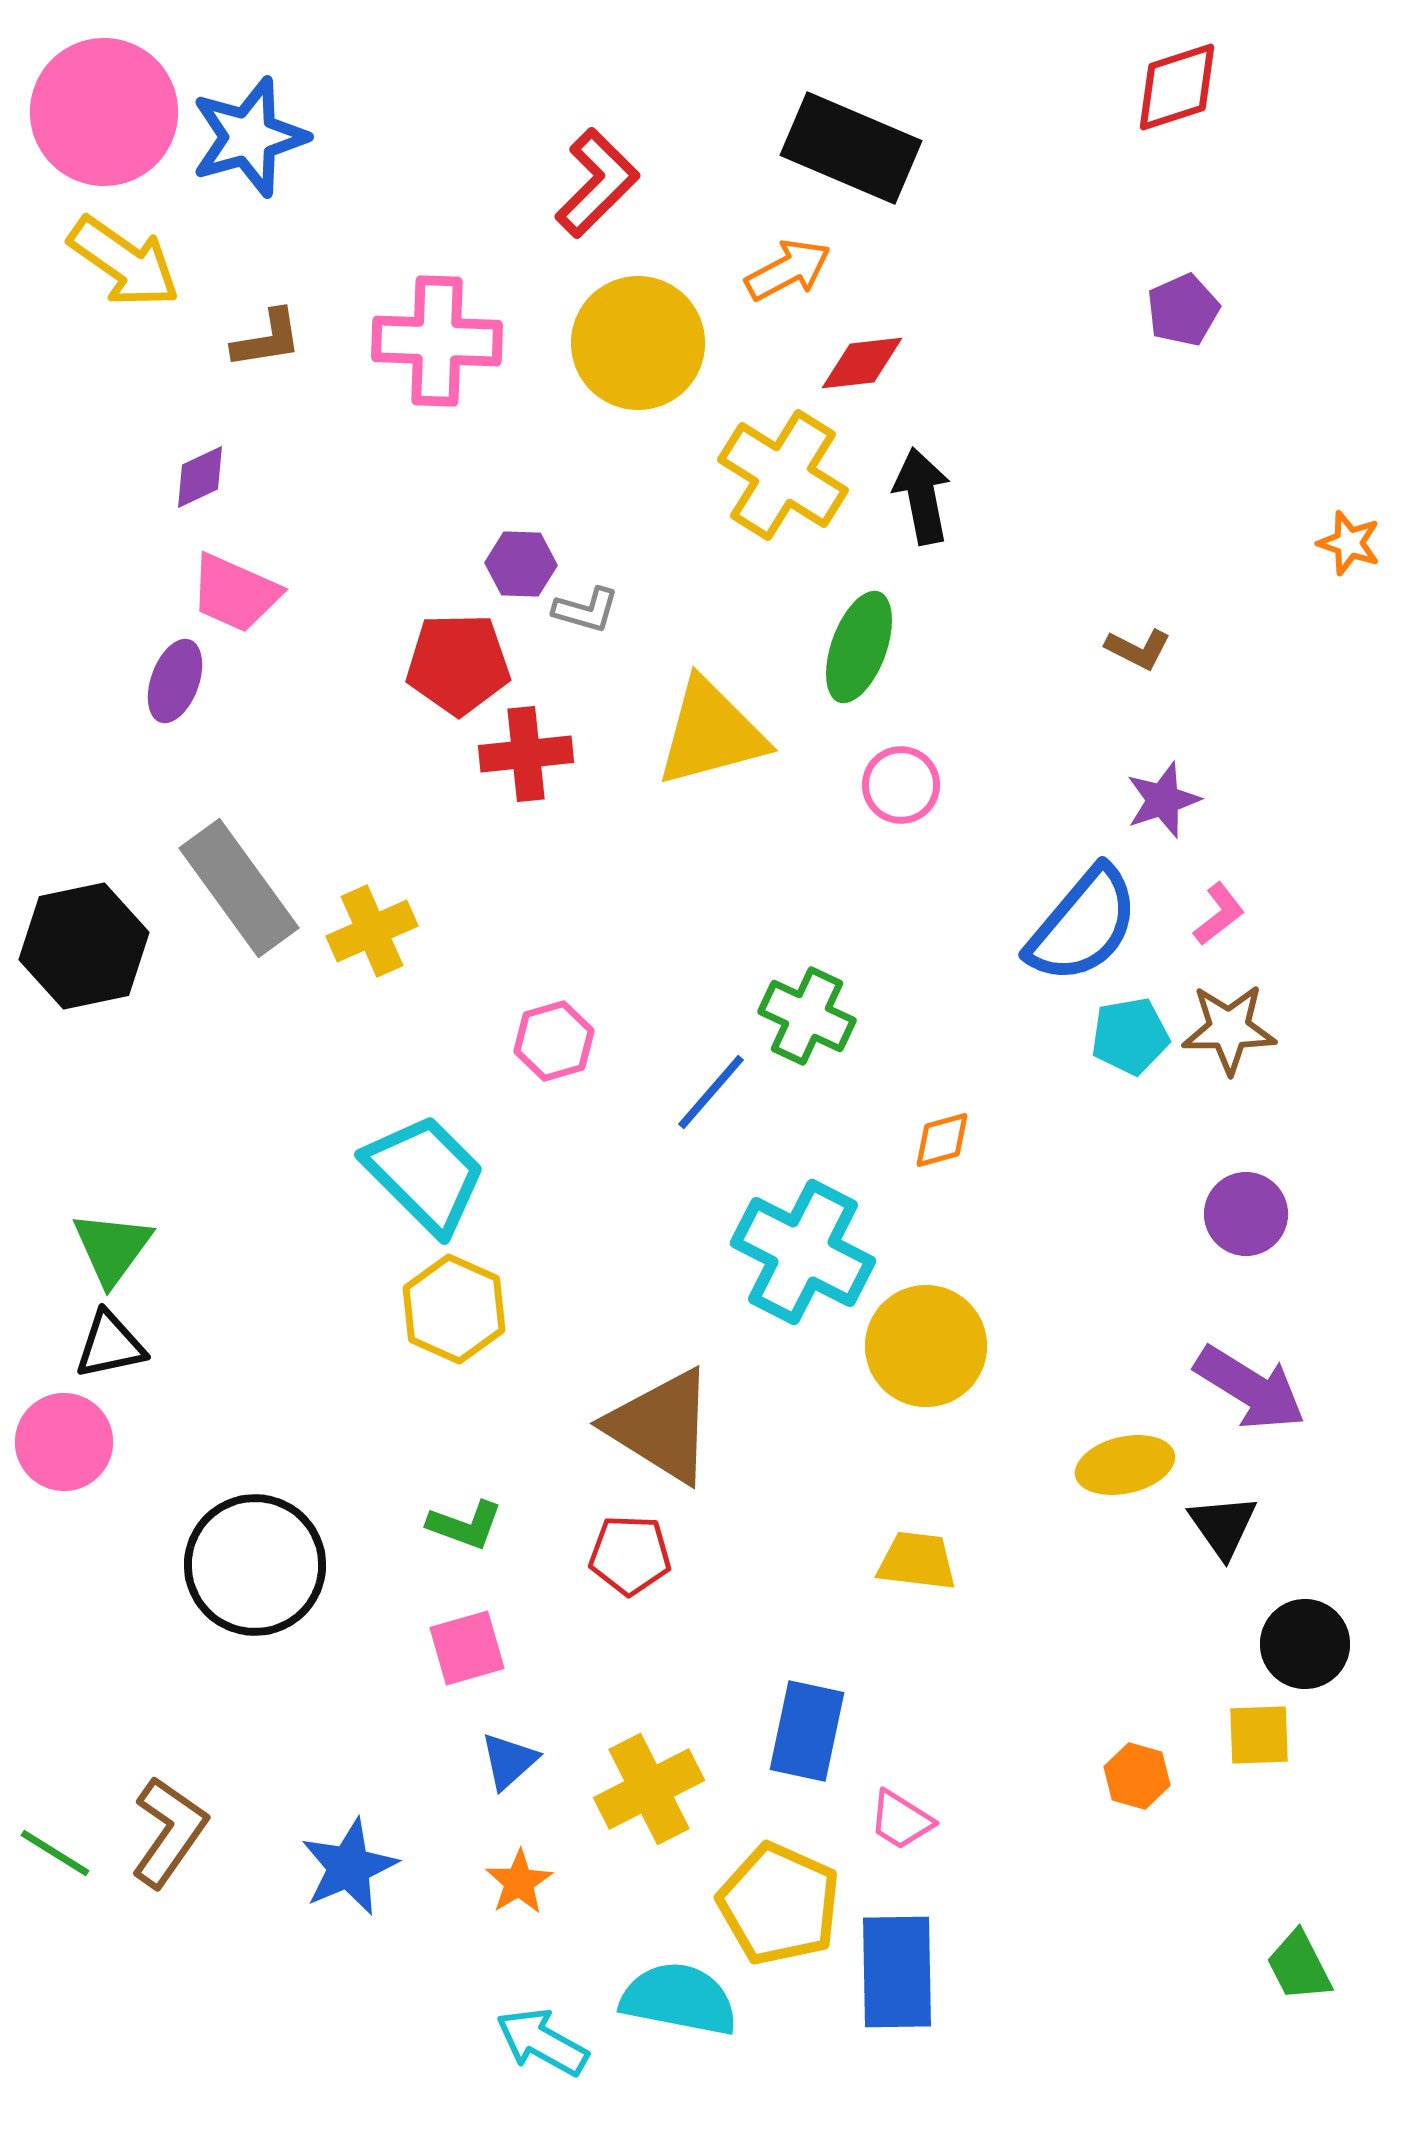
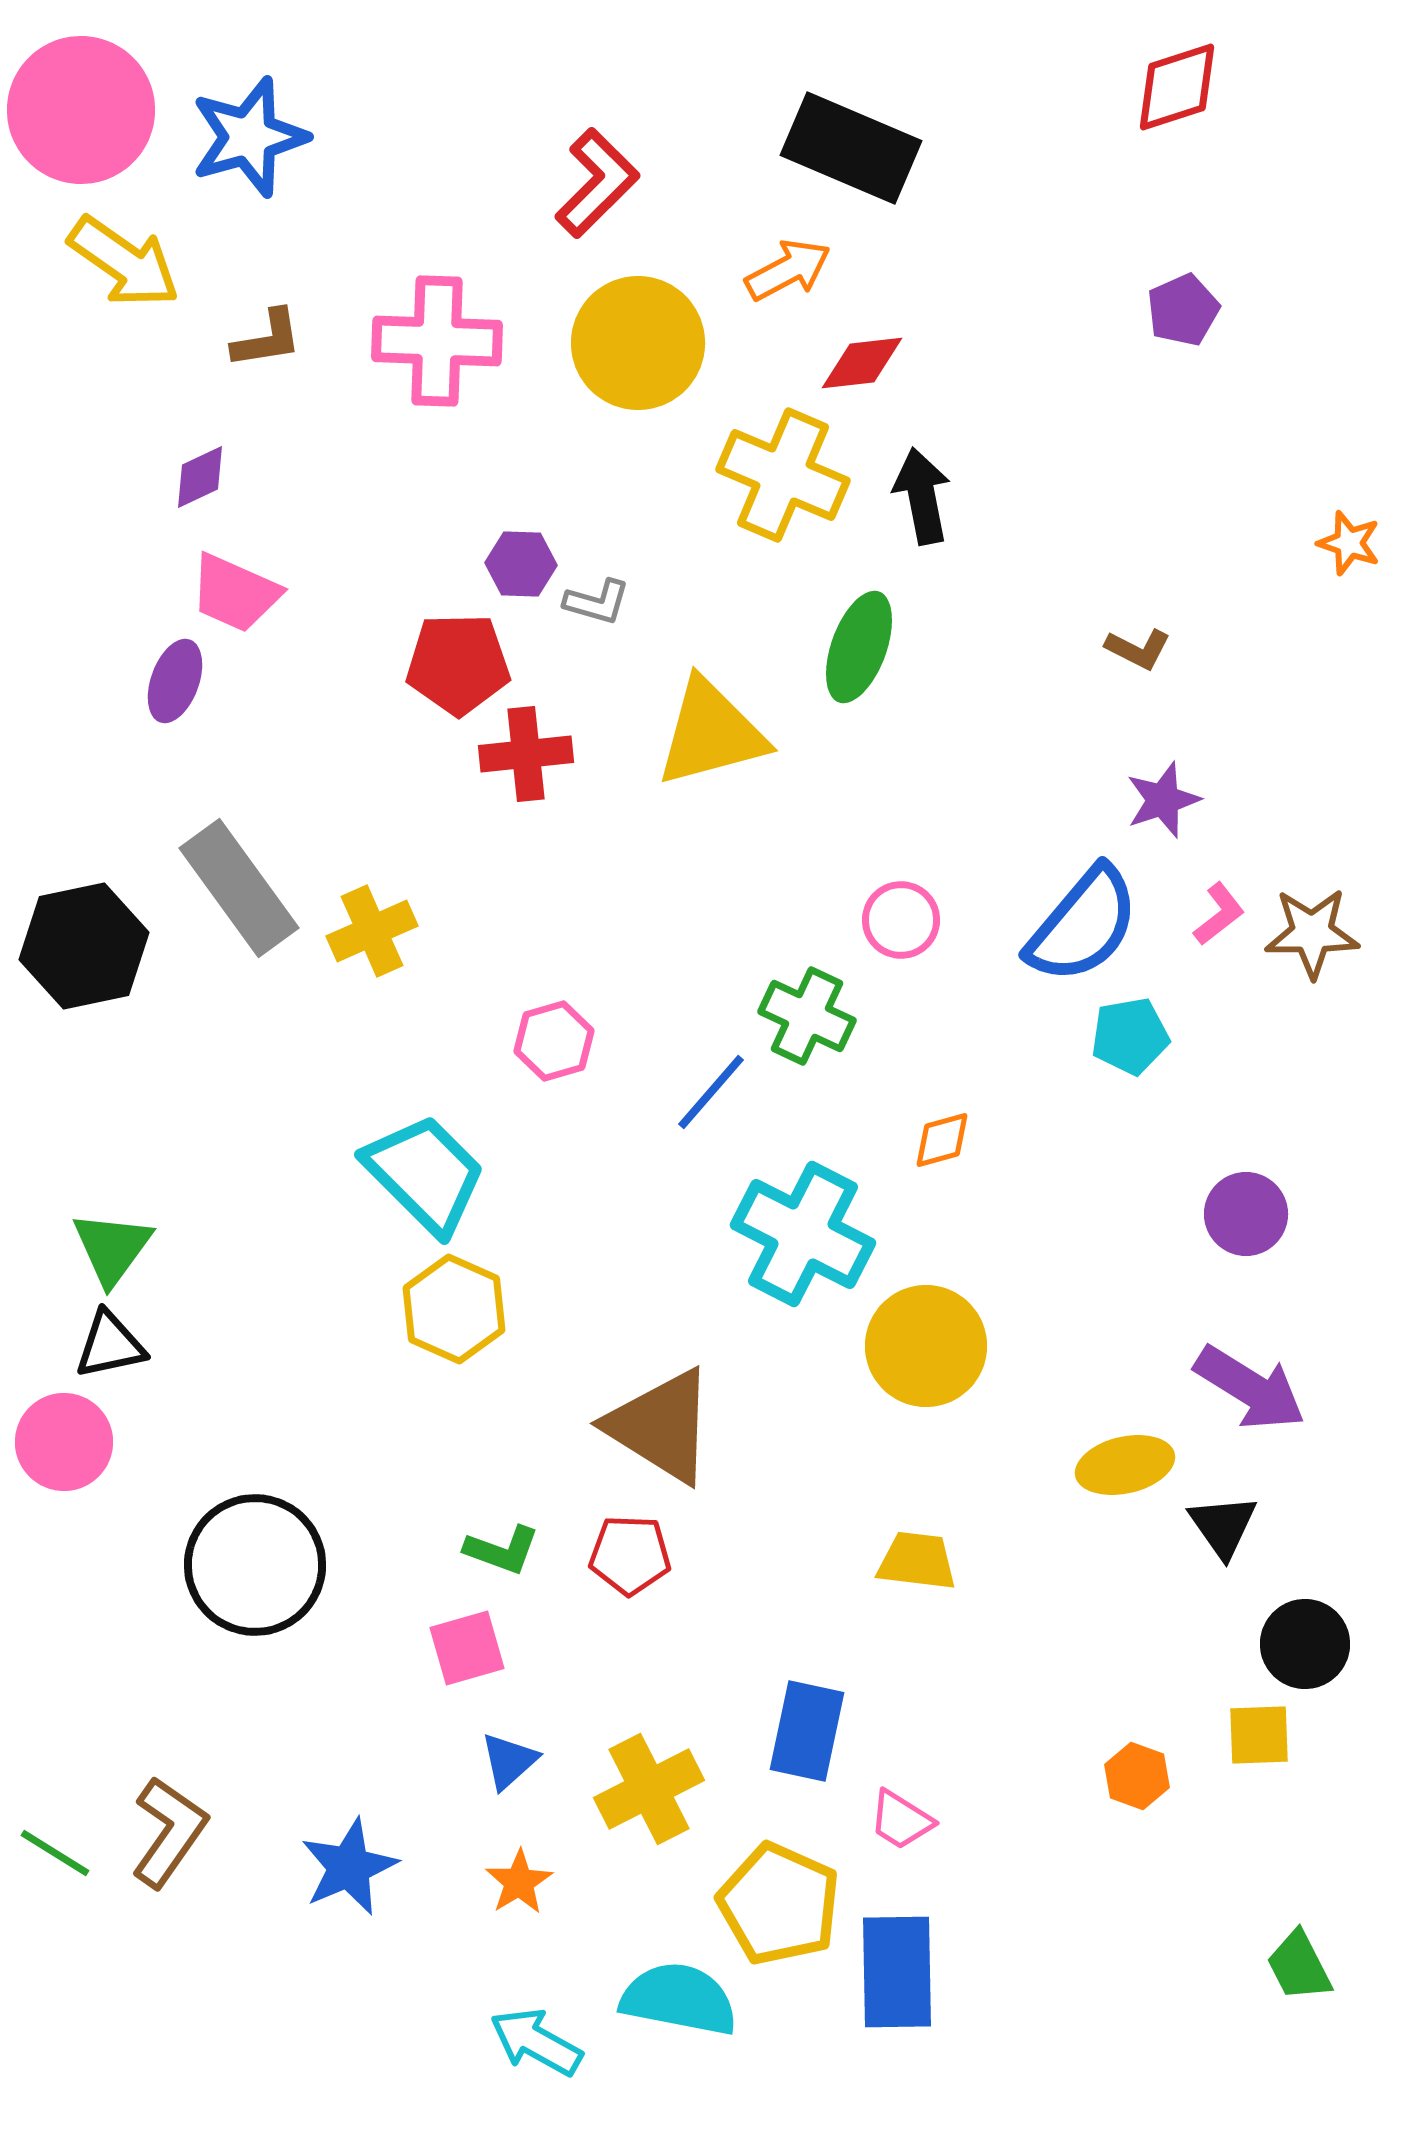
pink circle at (104, 112): moved 23 px left, 2 px up
yellow cross at (783, 475): rotated 9 degrees counterclockwise
gray L-shape at (586, 610): moved 11 px right, 8 px up
pink circle at (901, 785): moved 135 px down
brown star at (1229, 1029): moved 83 px right, 96 px up
cyan cross at (803, 1252): moved 18 px up
green L-shape at (465, 1525): moved 37 px right, 25 px down
orange hexagon at (1137, 1776): rotated 4 degrees clockwise
cyan arrow at (542, 2042): moved 6 px left
